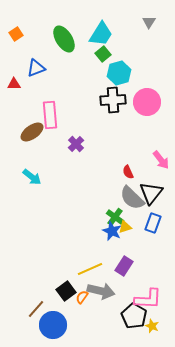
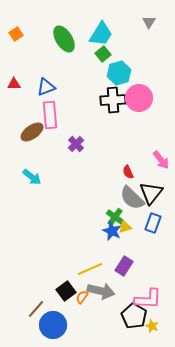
blue triangle: moved 10 px right, 19 px down
pink circle: moved 8 px left, 4 px up
